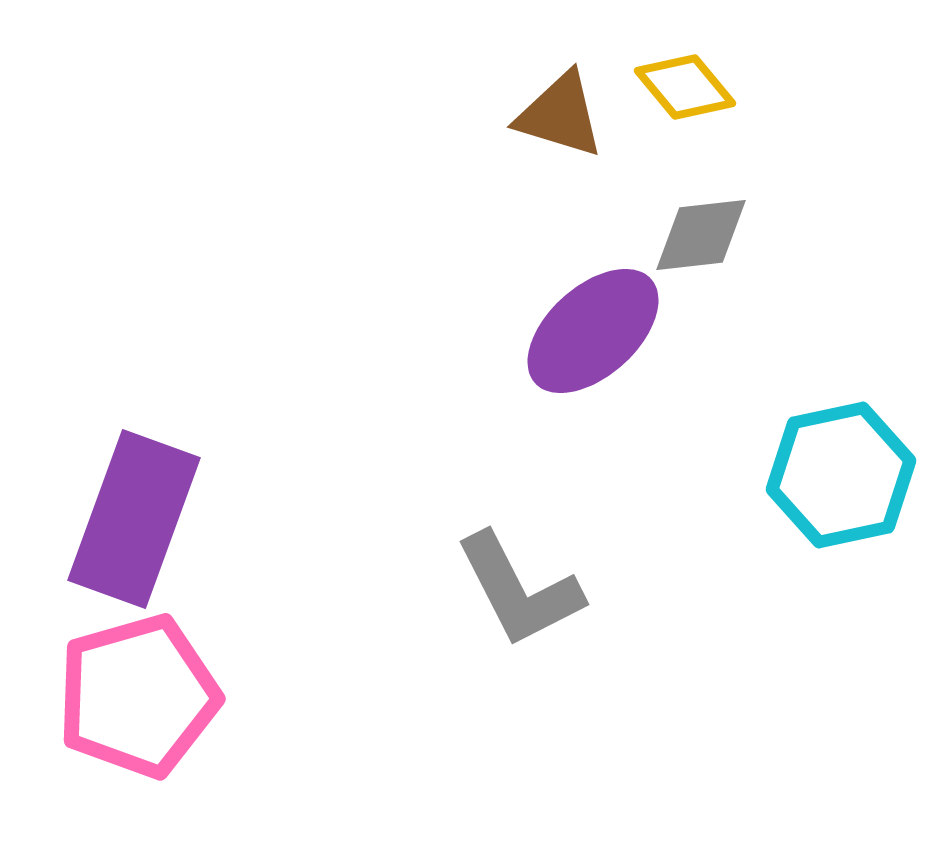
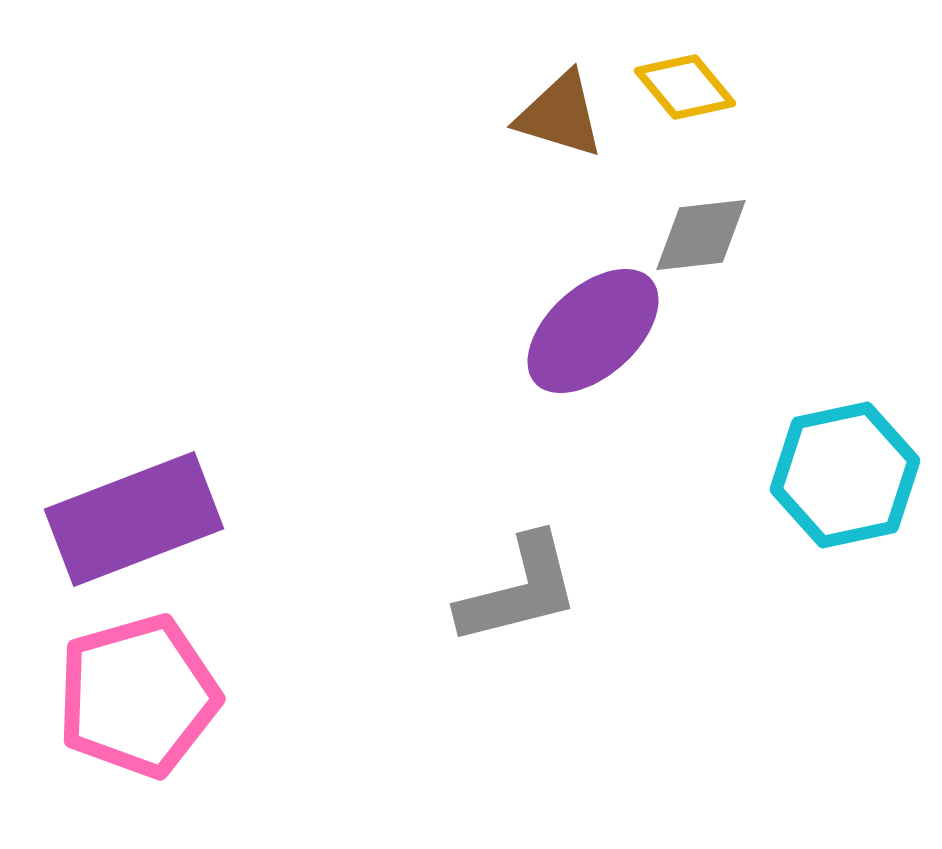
cyan hexagon: moved 4 px right
purple rectangle: rotated 49 degrees clockwise
gray L-shape: rotated 77 degrees counterclockwise
